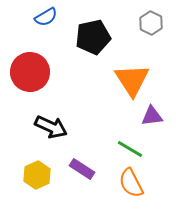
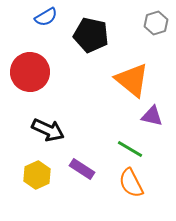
gray hexagon: moved 5 px right; rotated 15 degrees clockwise
black pentagon: moved 2 px left, 2 px up; rotated 24 degrees clockwise
orange triangle: rotated 18 degrees counterclockwise
purple triangle: rotated 20 degrees clockwise
black arrow: moved 3 px left, 3 px down
